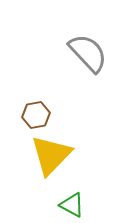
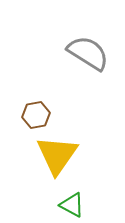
gray semicircle: rotated 15 degrees counterclockwise
yellow triangle: moved 6 px right; rotated 9 degrees counterclockwise
